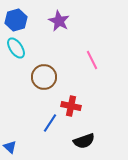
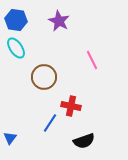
blue hexagon: rotated 25 degrees clockwise
blue triangle: moved 9 px up; rotated 24 degrees clockwise
